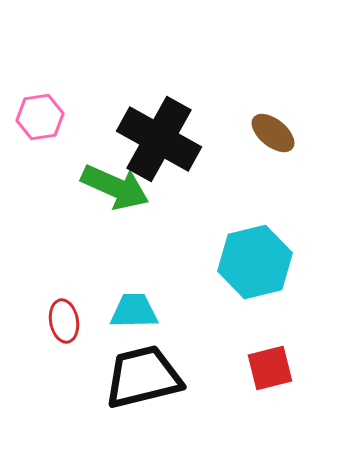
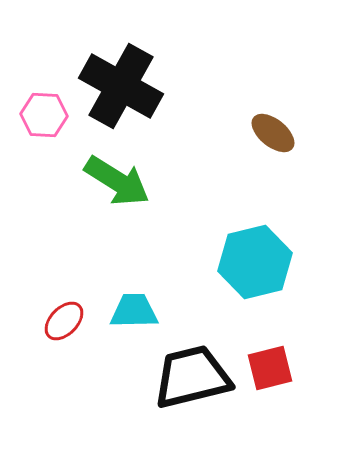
pink hexagon: moved 4 px right, 2 px up; rotated 12 degrees clockwise
black cross: moved 38 px left, 53 px up
green arrow: moved 2 px right, 6 px up; rotated 8 degrees clockwise
red ellipse: rotated 54 degrees clockwise
black trapezoid: moved 49 px right
